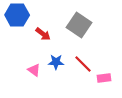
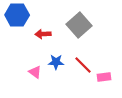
gray square: rotated 15 degrees clockwise
red arrow: rotated 140 degrees clockwise
red line: moved 1 px down
pink triangle: moved 1 px right, 2 px down
pink rectangle: moved 1 px up
